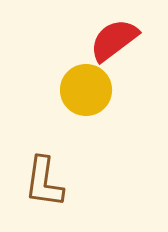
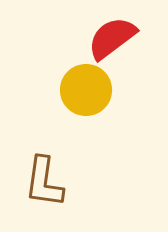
red semicircle: moved 2 px left, 2 px up
